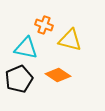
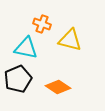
orange cross: moved 2 px left, 1 px up
orange diamond: moved 12 px down
black pentagon: moved 1 px left
